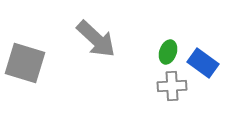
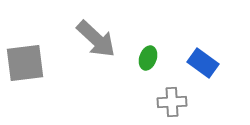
green ellipse: moved 20 px left, 6 px down
gray square: rotated 24 degrees counterclockwise
gray cross: moved 16 px down
